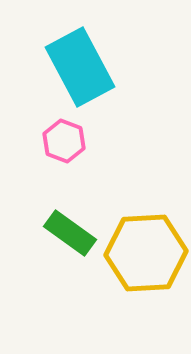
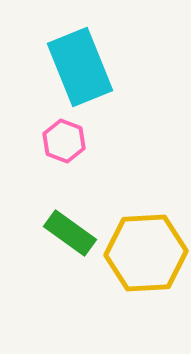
cyan rectangle: rotated 6 degrees clockwise
